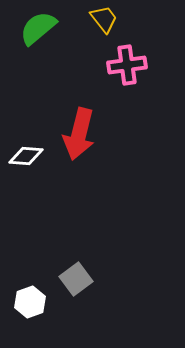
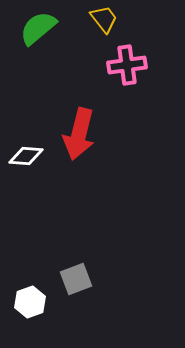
gray square: rotated 16 degrees clockwise
